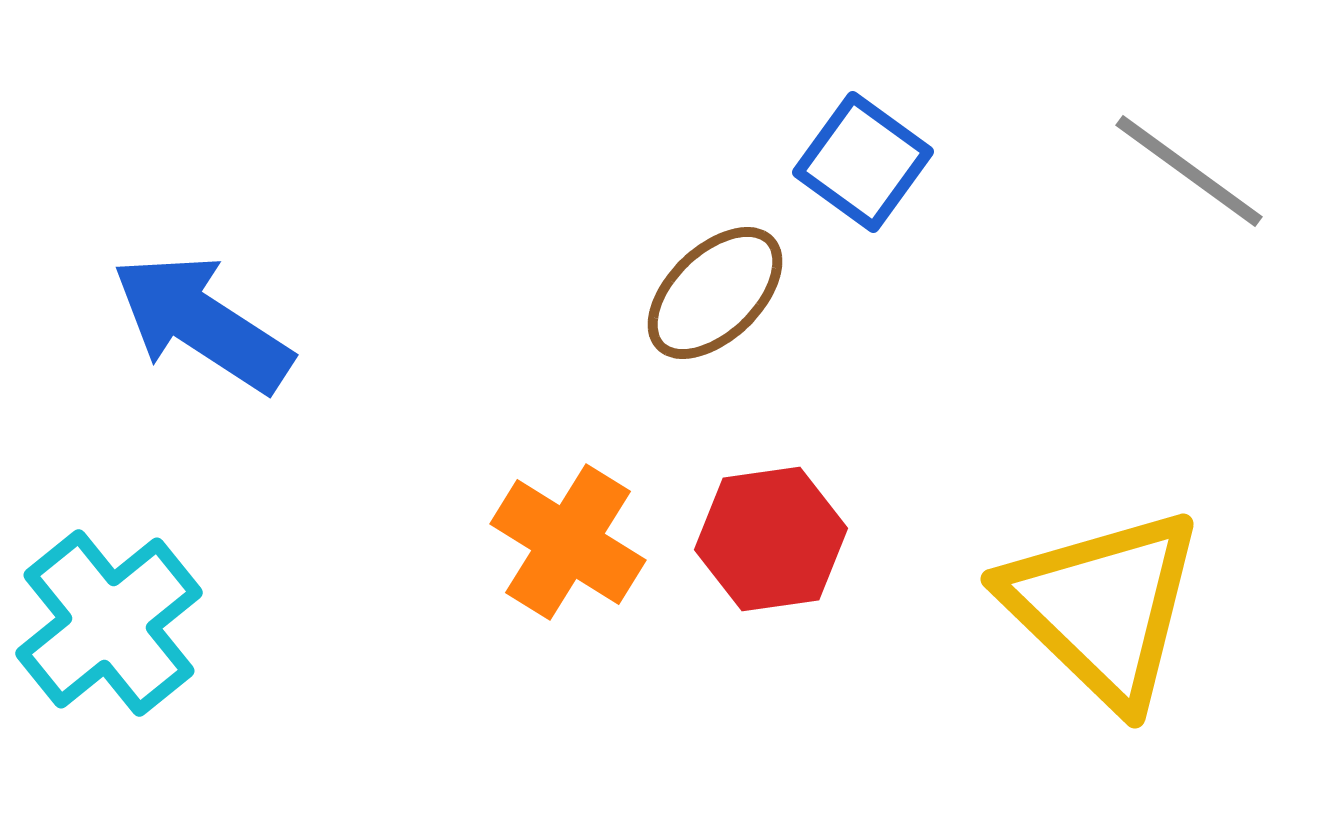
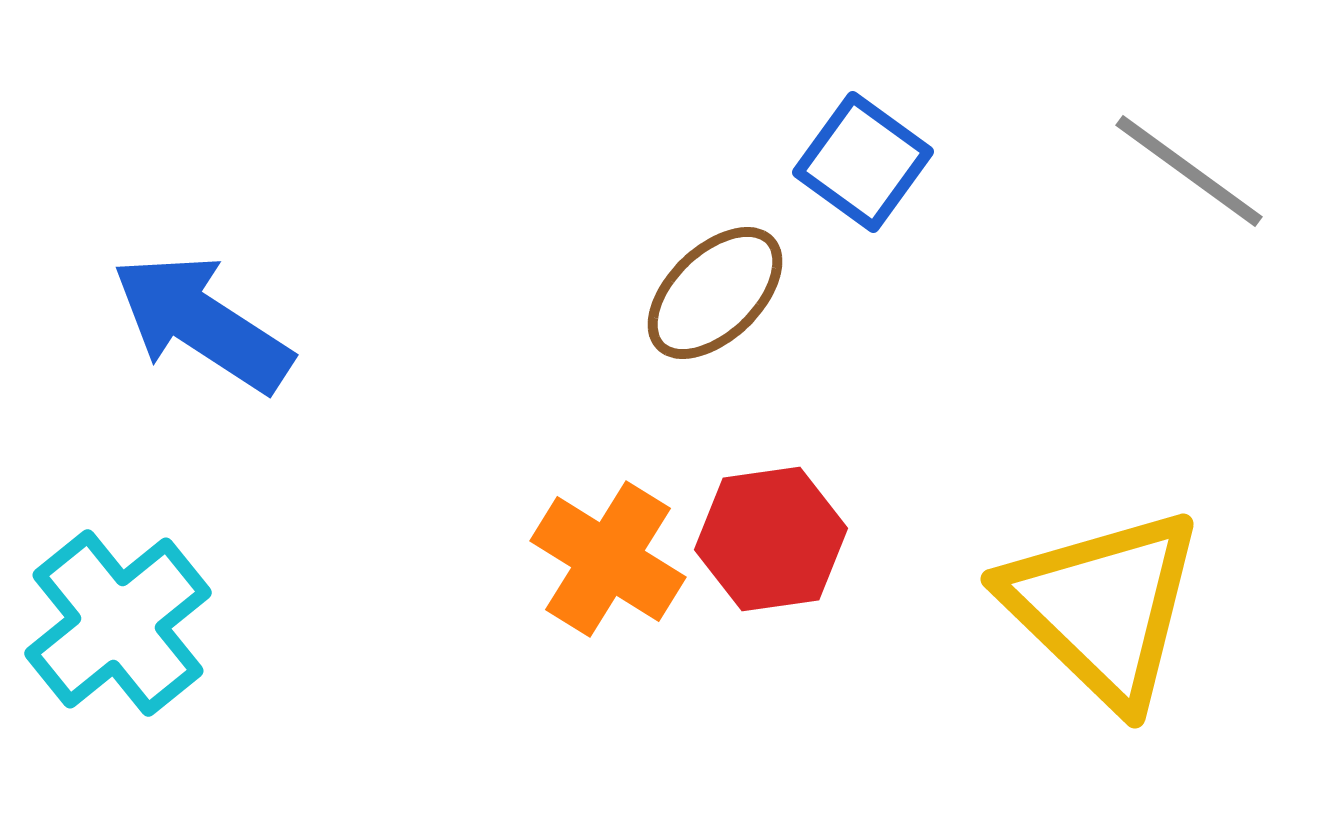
orange cross: moved 40 px right, 17 px down
cyan cross: moved 9 px right
